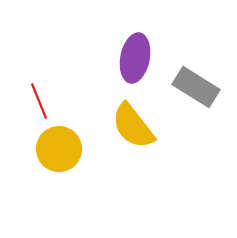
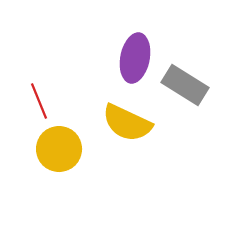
gray rectangle: moved 11 px left, 2 px up
yellow semicircle: moved 6 px left, 3 px up; rotated 27 degrees counterclockwise
